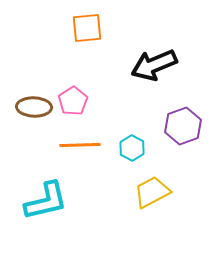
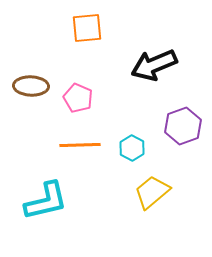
pink pentagon: moved 5 px right, 3 px up; rotated 16 degrees counterclockwise
brown ellipse: moved 3 px left, 21 px up
yellow trapezoid: rotated 12 degrees counterclockwise
